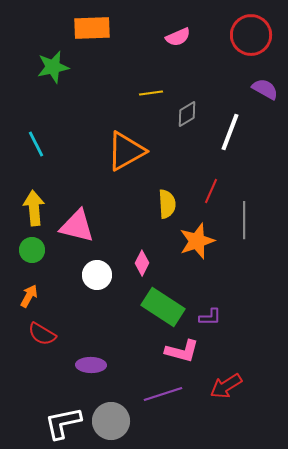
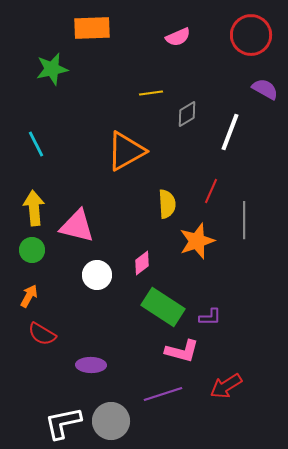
green star: moved 1 px left, 2 px down
pink diamond: rotated 25 degrees clockwise
